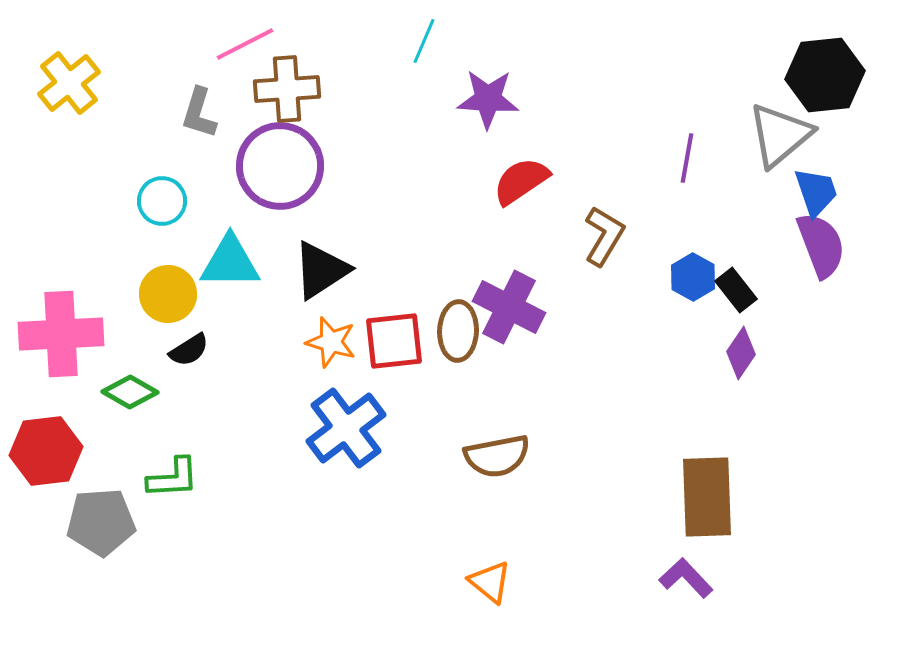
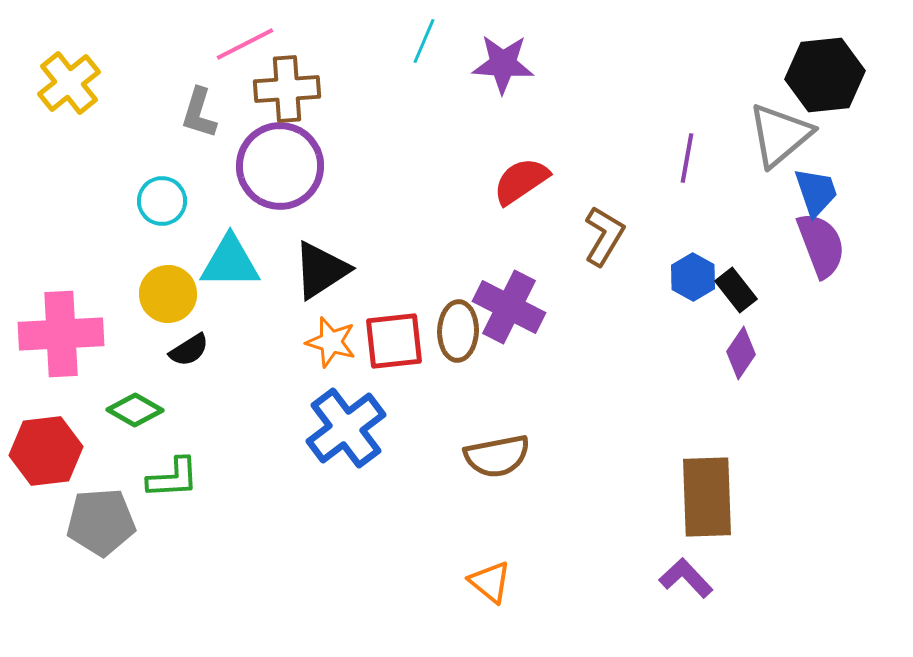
purple star: moved 15 px right, 35 px up
green diamond: moved 5 px right, 18 px down
